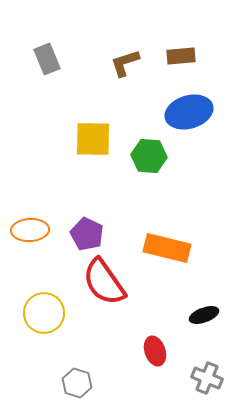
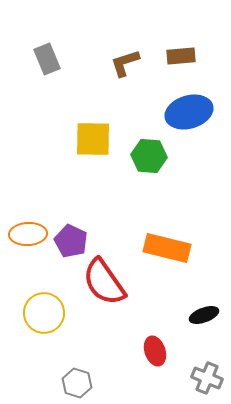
orange ellipse: moved 2 px left, 4 px down
purple pentagon: moved 16 px left, 7 px down
